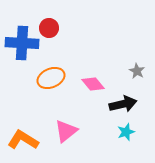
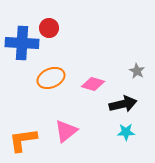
pink diamond: rotated 35 degrees counterclockwise
cyan star: rotated 18 degrees clockwise
orange L-shape: rotated 40 degrees counterclockwise
